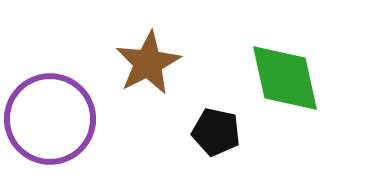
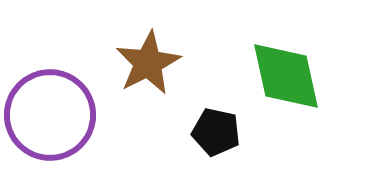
green diamond: moved 1 px right, 2 px up
purple circle: moved 4 px up
